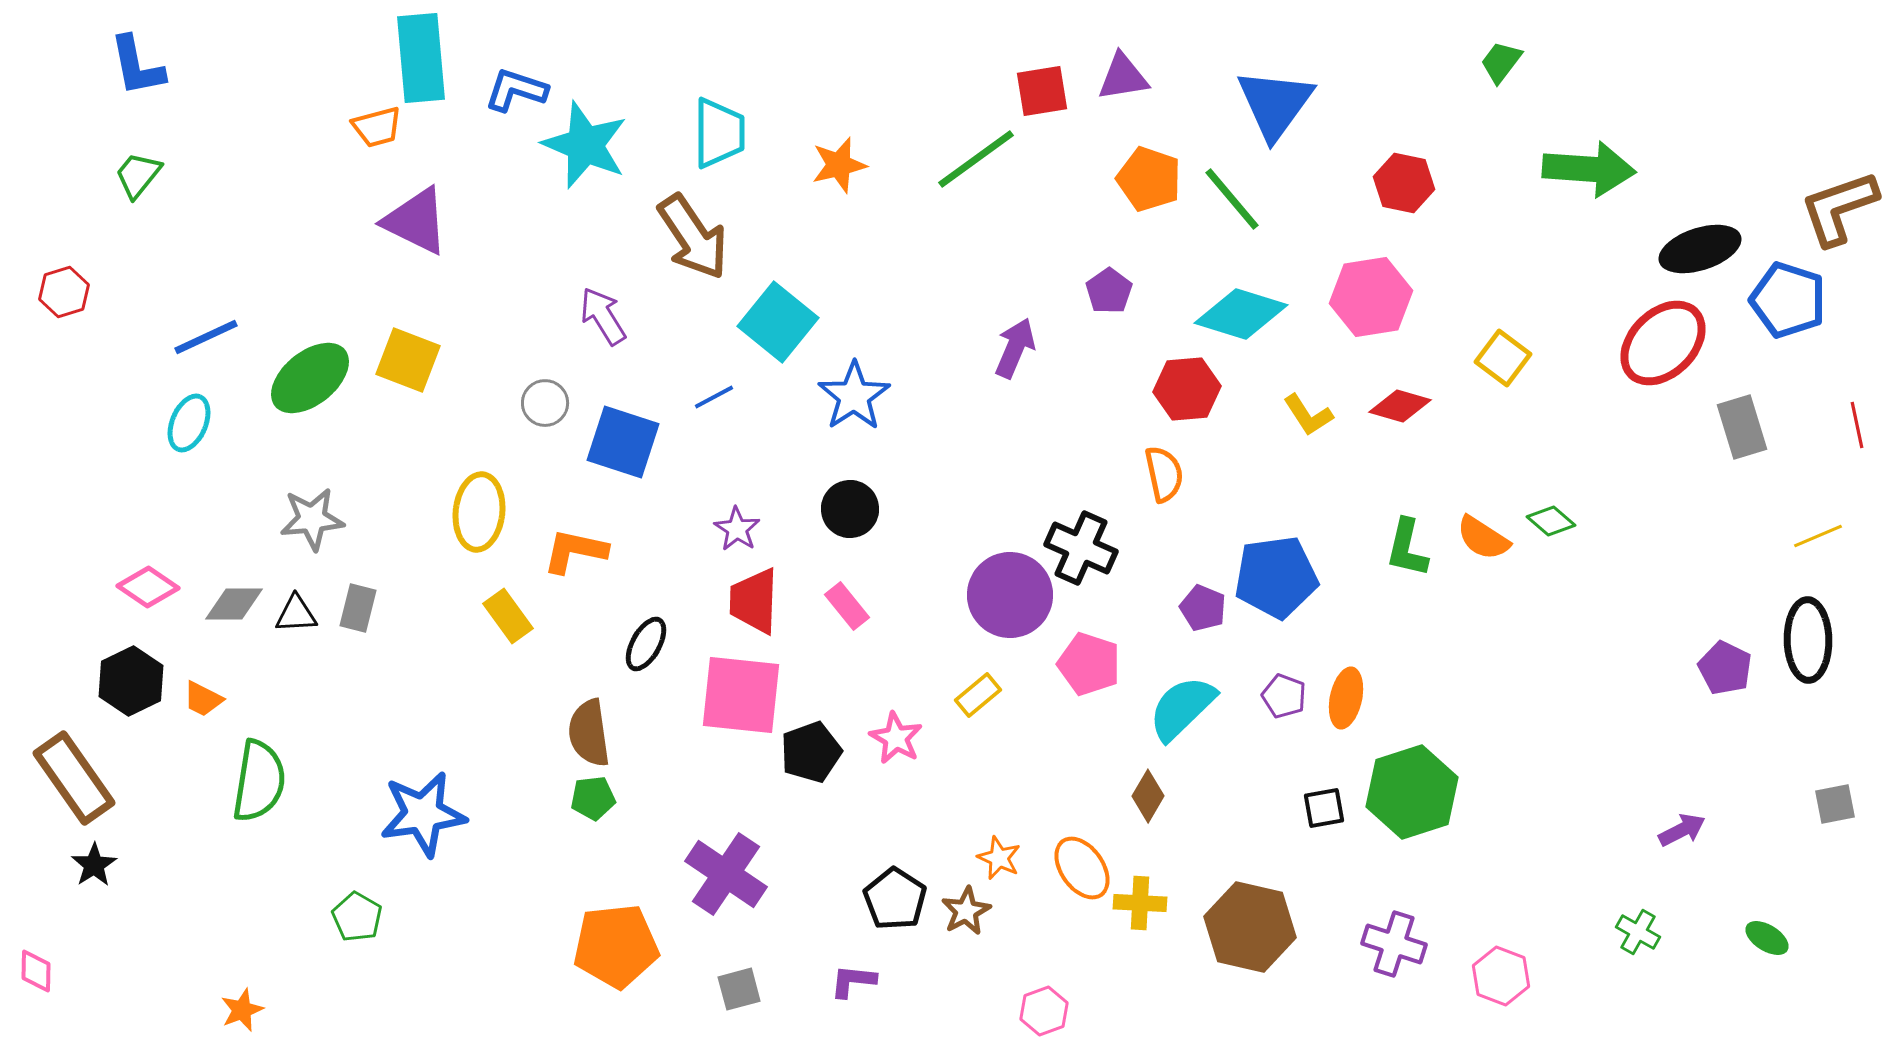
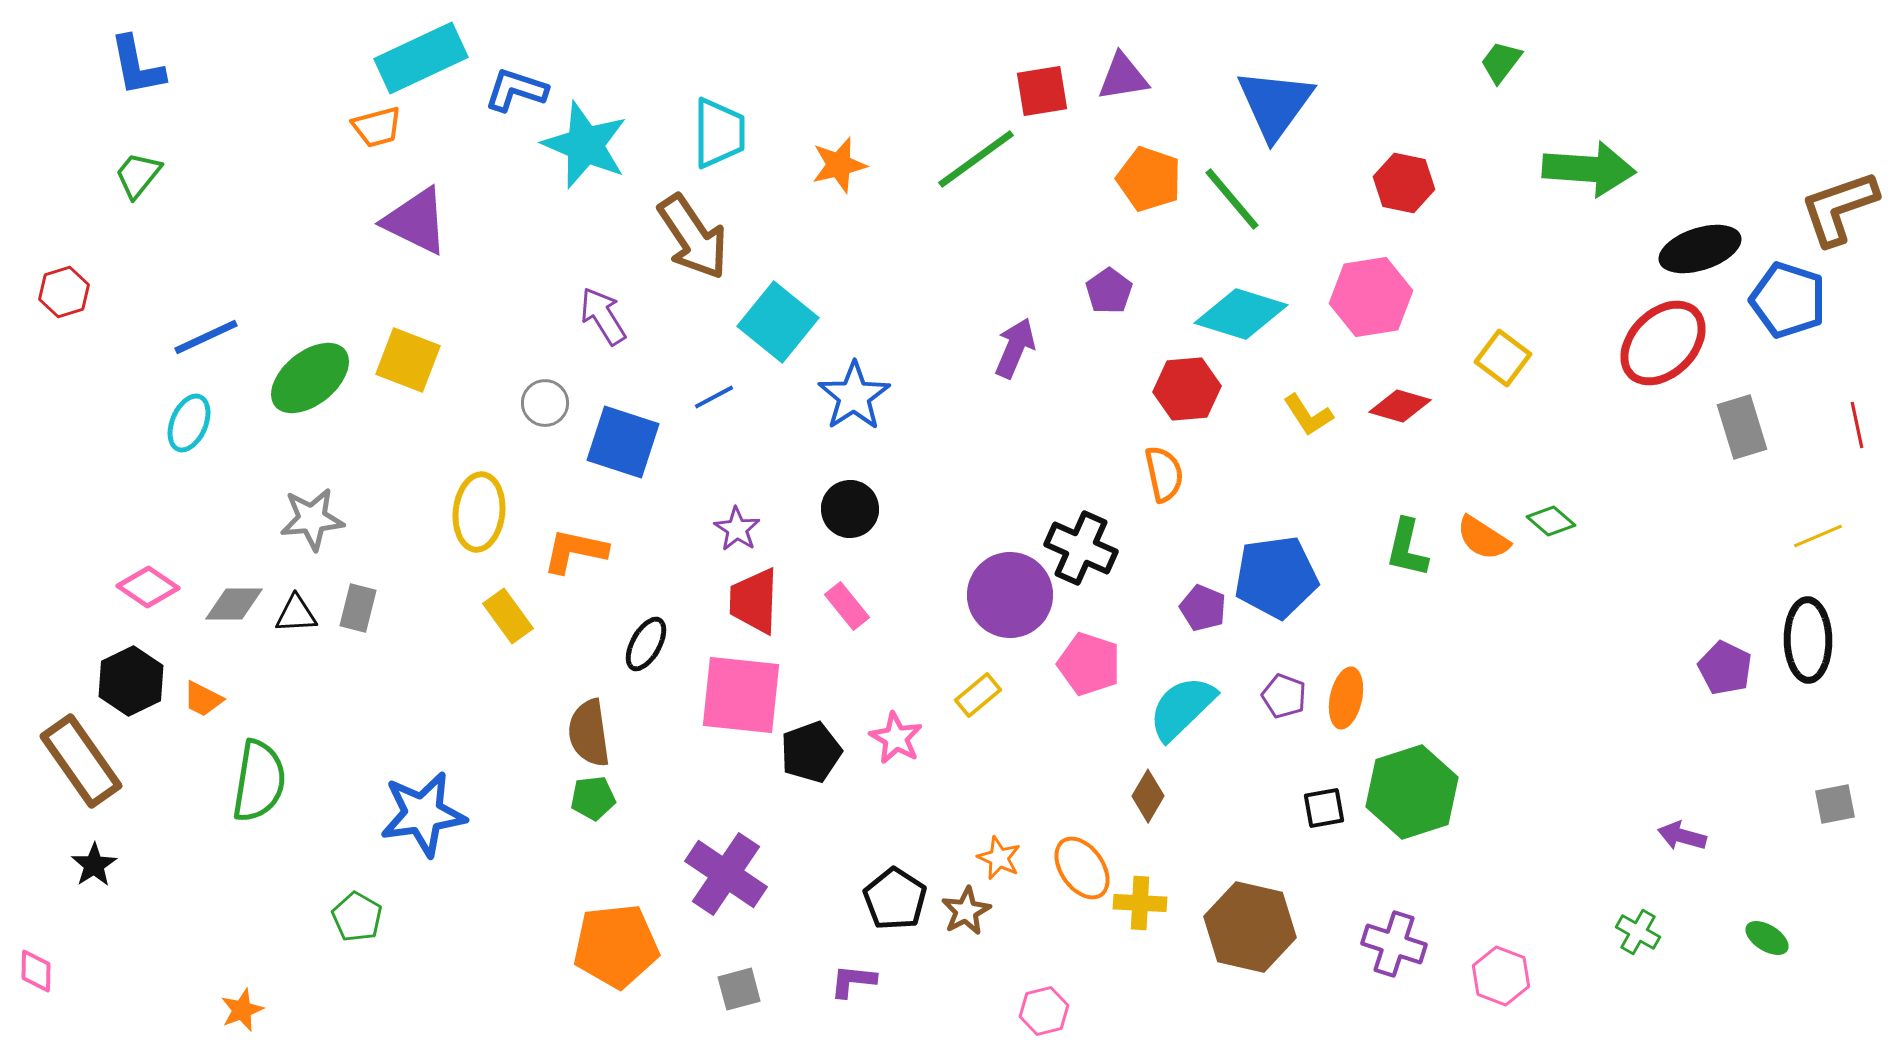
cyan rectangle at (421, 58): rotated 70 degrees clockwise
brown rectangle at (74, 778): moved 7 px right, 17 px up
purple arrow at (1682, 830): moved 6 px down; rotated 138 degrees counterclockwise
pink hexagon at (1044, 1011): rotated 6 degrees clockwise
